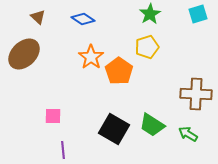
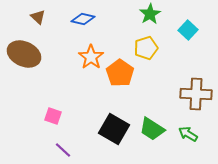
cyan square: moved 10 px left, 16 px down; rotated 30 degrees counterclockwise
blue diamond: rotated 20 degrees counterclockwise
yellow pentagon: moved 1 px left, 1 px down
brown ellipse: rotated 68 degrees clockwise
orange pentagon: moved 1 px right, 2 px down
pink square: rotated 18 degrees clockwise
green trapezoid: moved 4 px down
purple line: rotated 42 degrees counterclockwise
